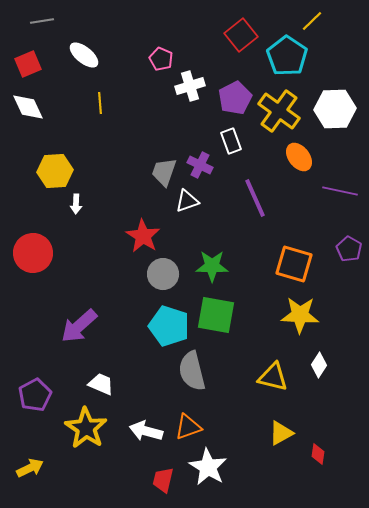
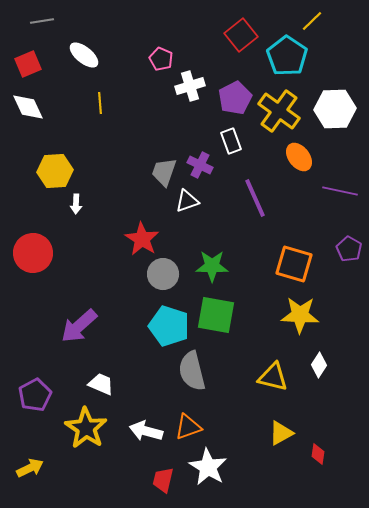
red star at (143, 236): moved 1 px left, 3 px down
